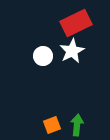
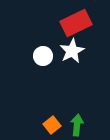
orange square: rotated 18 degrees counterclockwise
